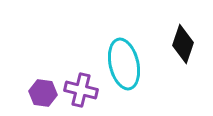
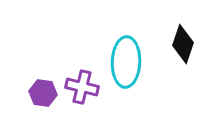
cyan ellipse: moved 2 px right, 2 px up; rotated 15 degrees clockwise
purple cross: moved 1 px right, 3 px up
